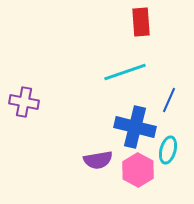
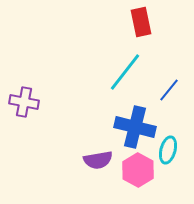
red rectangle: rotated 8 degrees counterclockwise
cyan line: rotated 33 degrees counterclockwise
blue line: moved 10 px up; rotated 15 degrees clockwise
